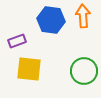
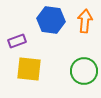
orange arrow: moved 2 px right, 5 px down; rotated 10 degrees clockwise
